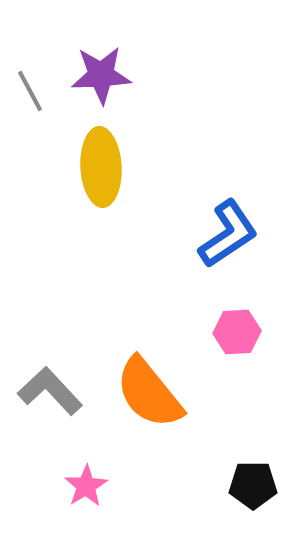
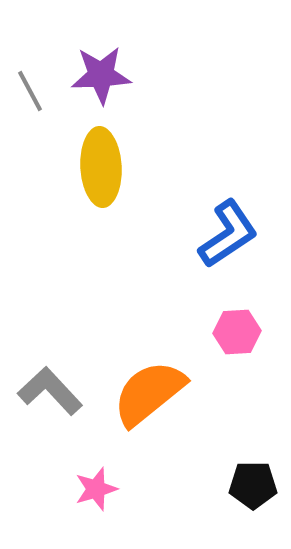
orange semicircle: rotated 90 degrees clockwise
pink star: moved 10 px right, 3 px down; rotated 15 degrees clockwise
